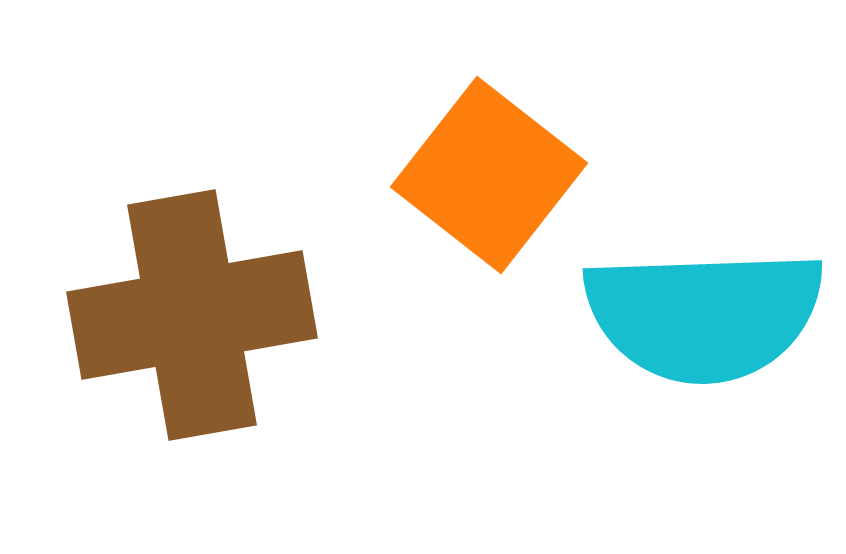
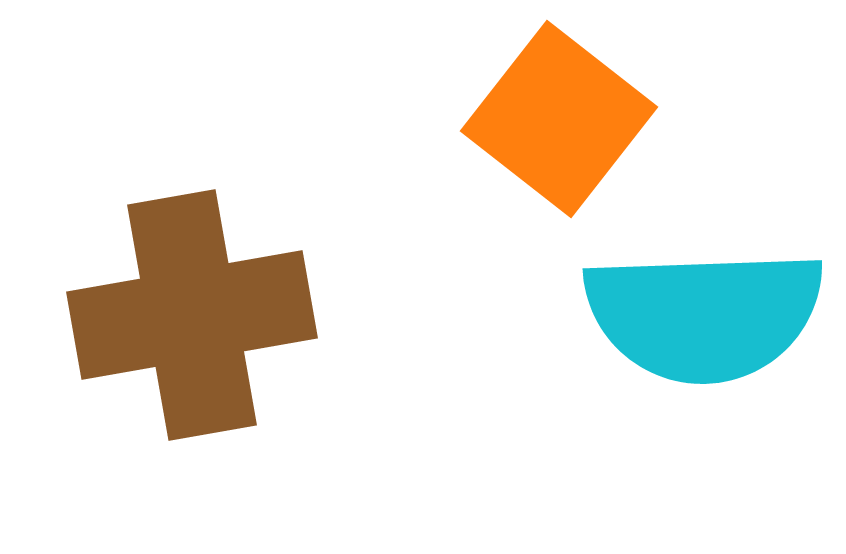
orange square: moved 70 px right, 56 px up
